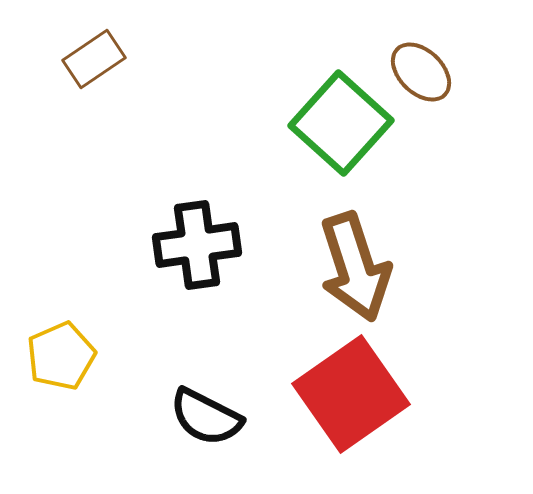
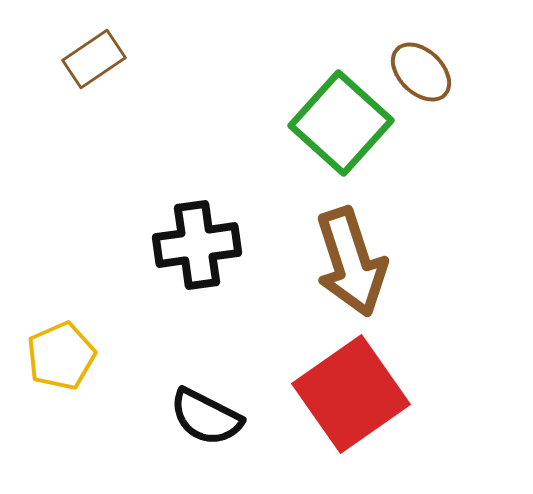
brown arrow: moved 4 px left, 5 px up
